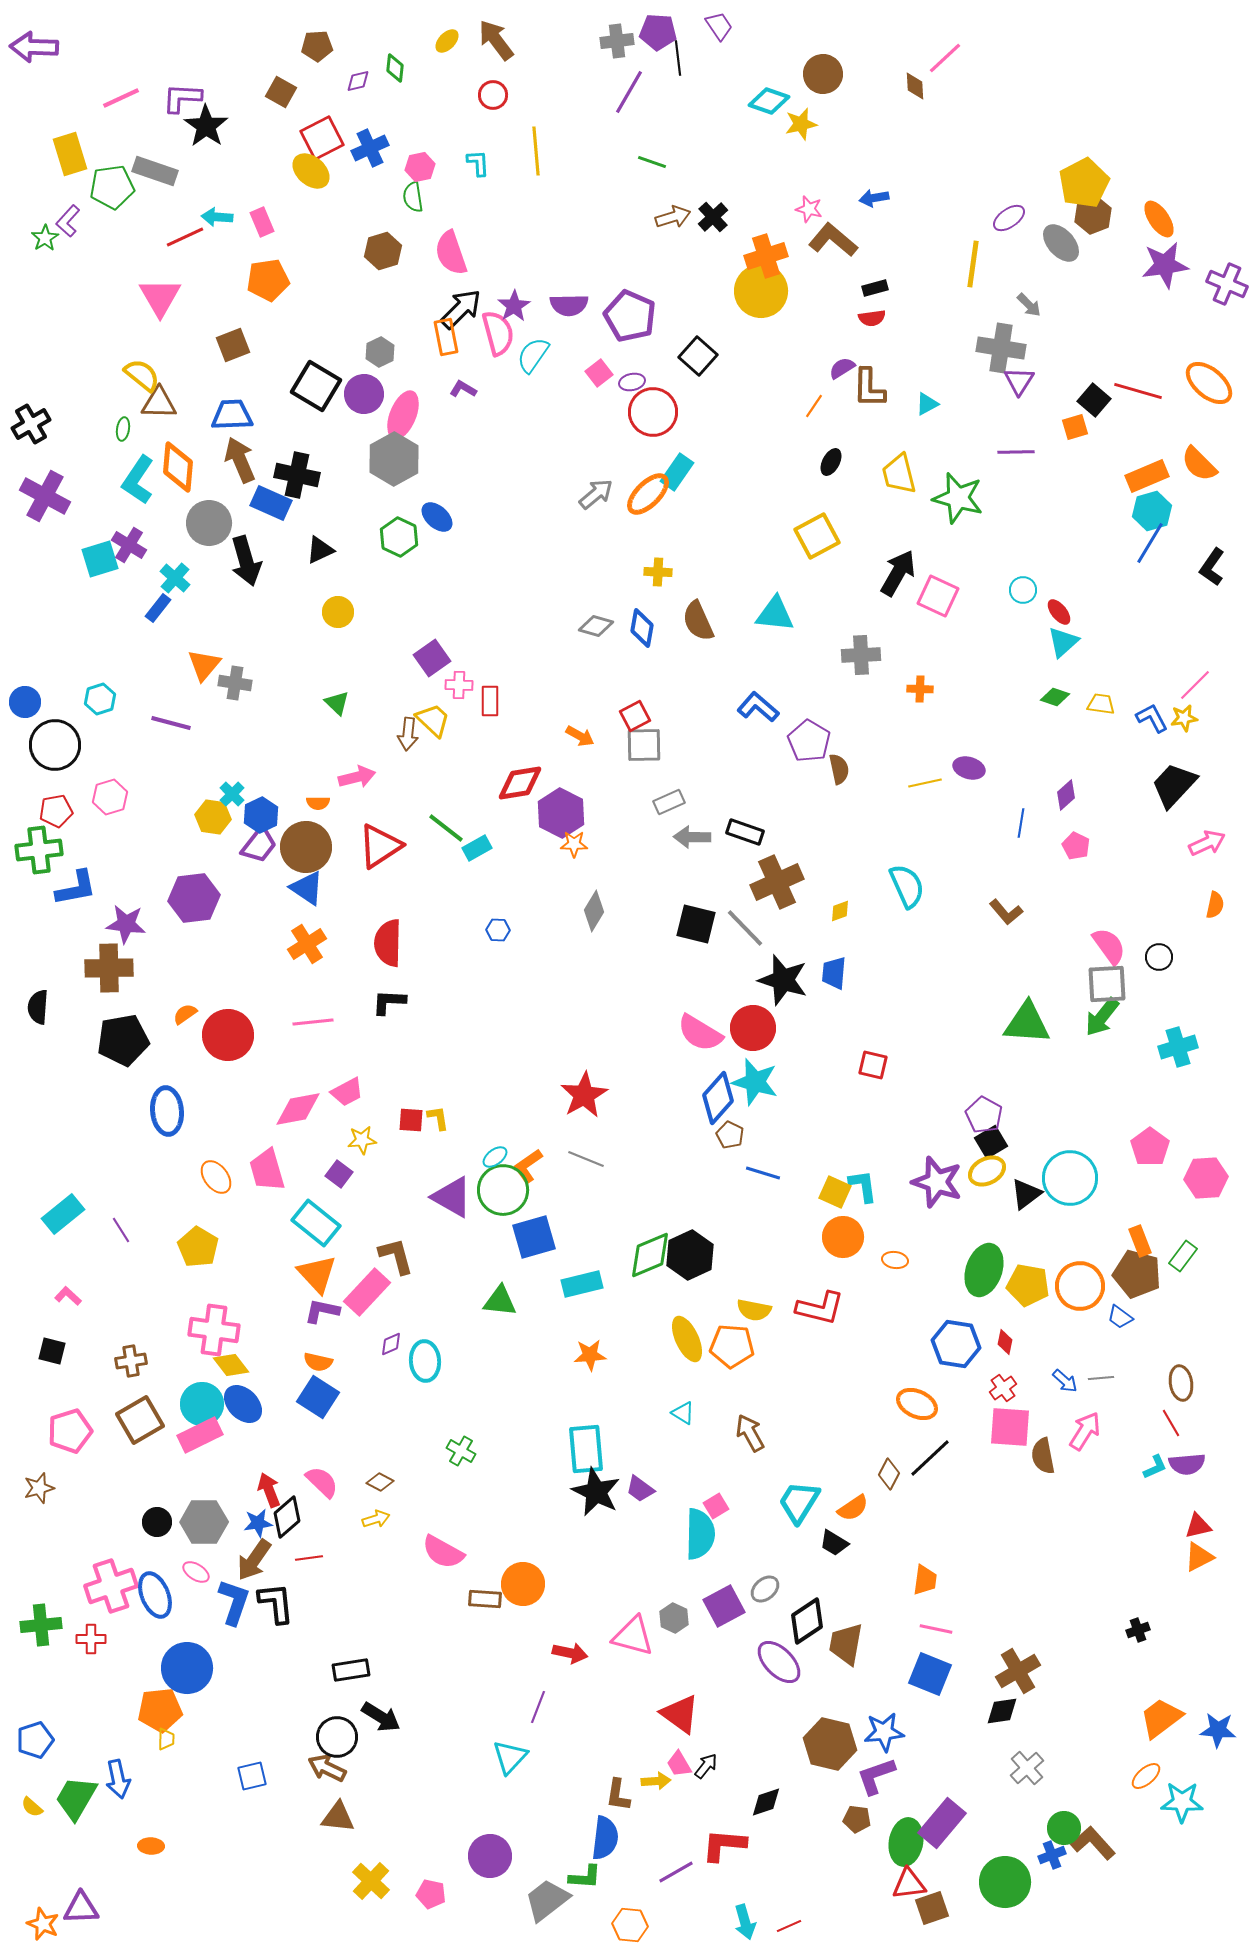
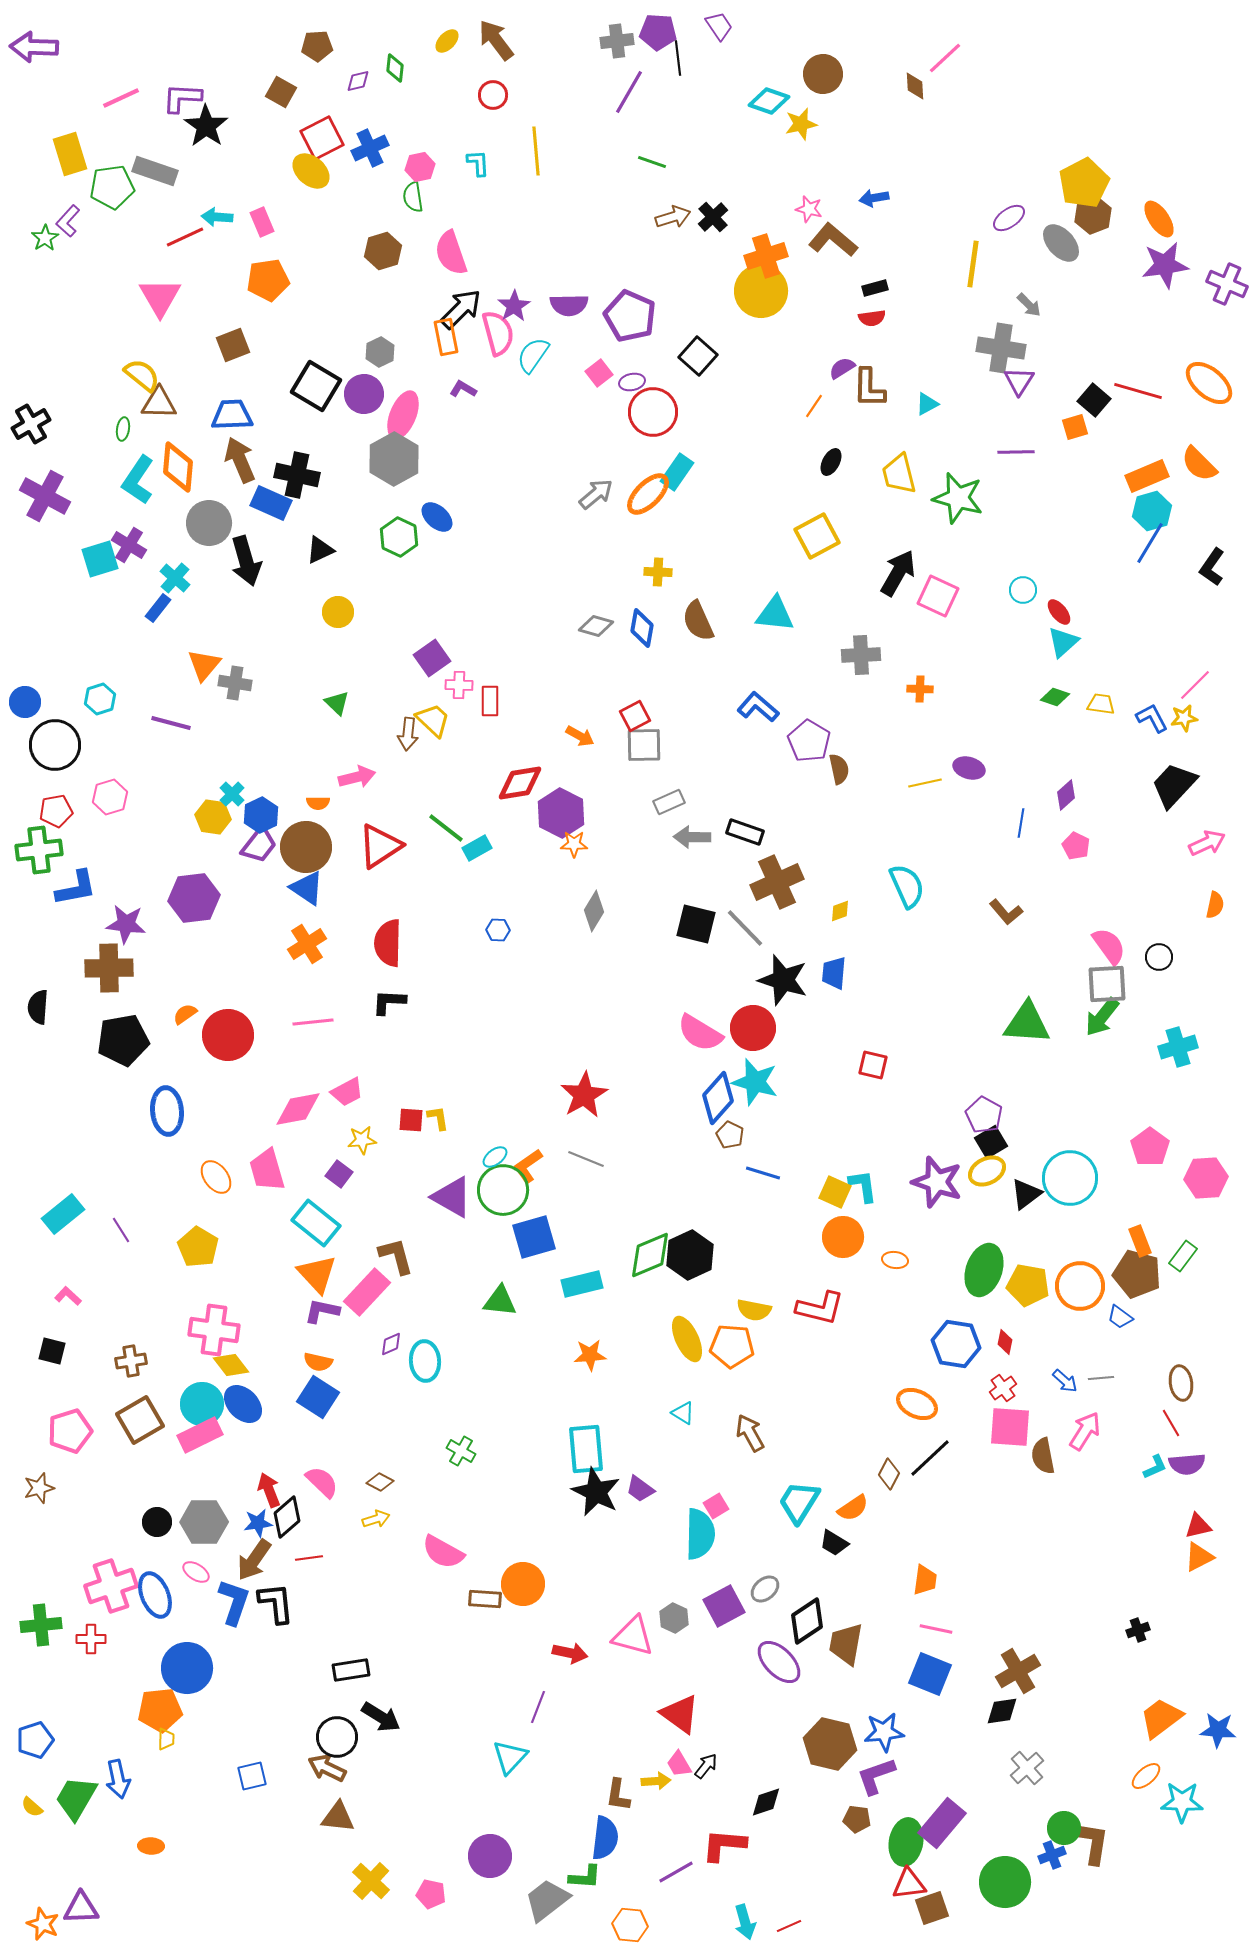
brown L-shape at (1093, 1843): rotated 51 degrees clockwise
